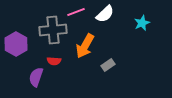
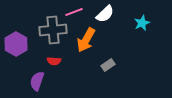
pink line: moved 2 px left
orange arrow: moved 1 px right, 6 px up
purple semicircle: moved 1 px right, 4 px down
